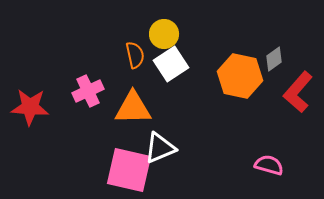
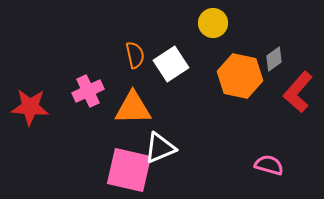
yellow circle: moved 49 px right, 11 px up
